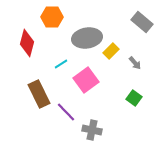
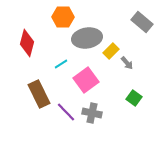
orange hexagon: moved 11 px right
gray arrow: moved 8 px left
gray cross: moved 17 px up
